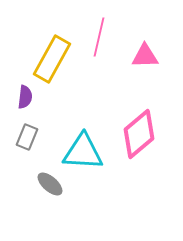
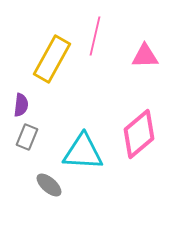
pink line: moved 4 px left, 1 px up
purple semicircle: moved 4 px left, 8 px down
gray ellipse: moved 1 px left, 1 px down
